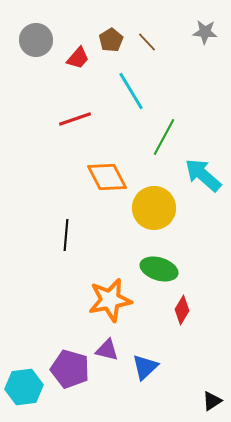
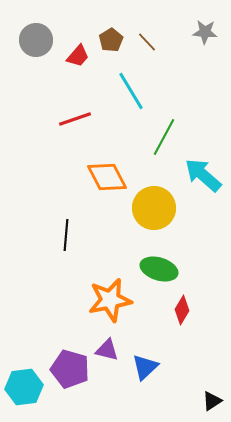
red trapezoid: moved 2 px up
